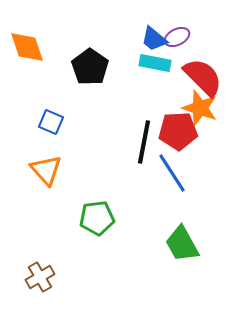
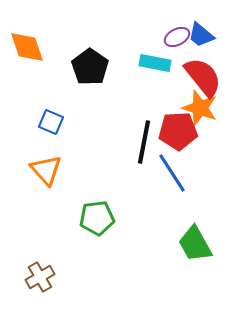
blue trapezoid: moved 47 px right, 4 px up
red semicircle: rotated 6 degrees clockwise
green trapezoid: moved 13 px right
